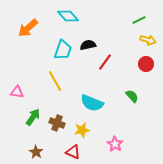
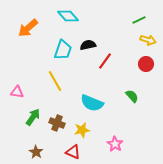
red line: moved 1 px up
